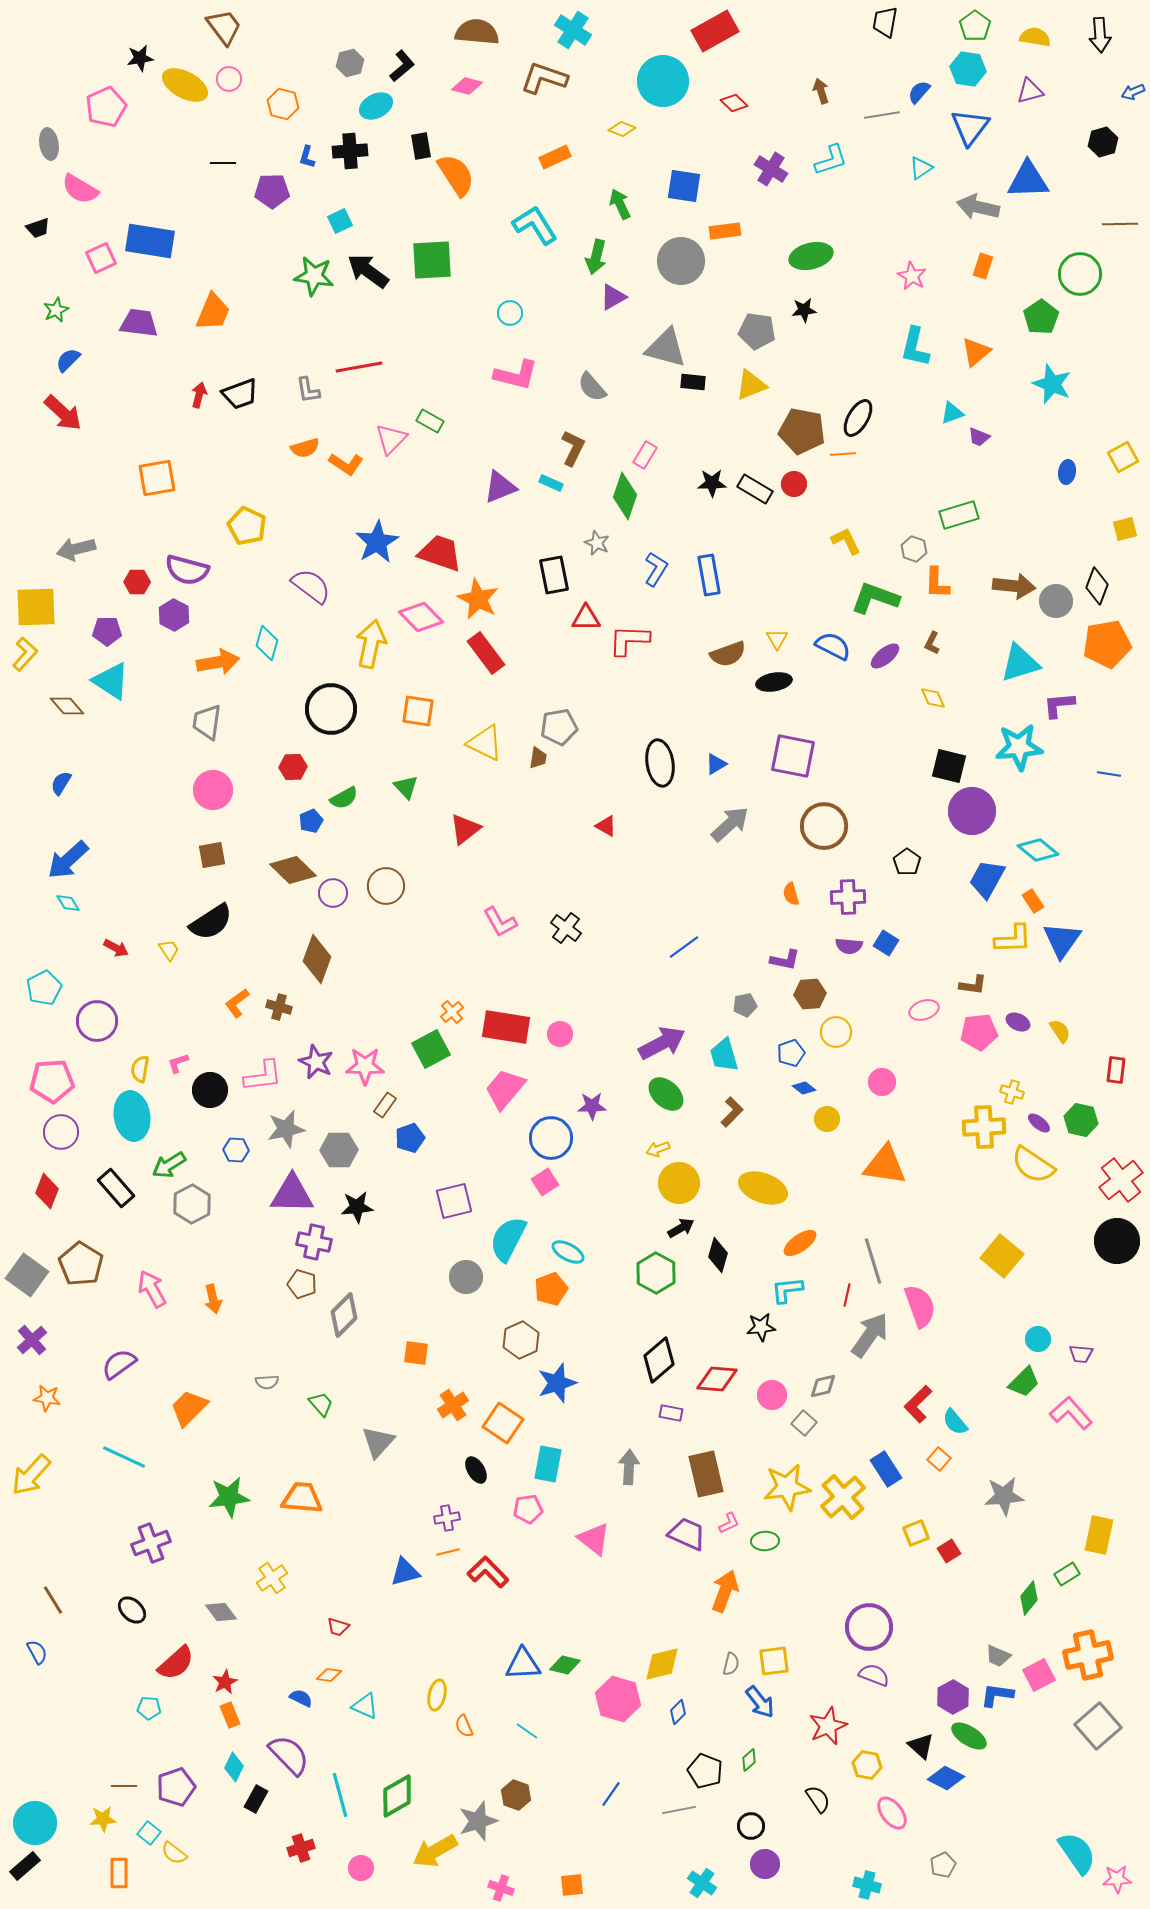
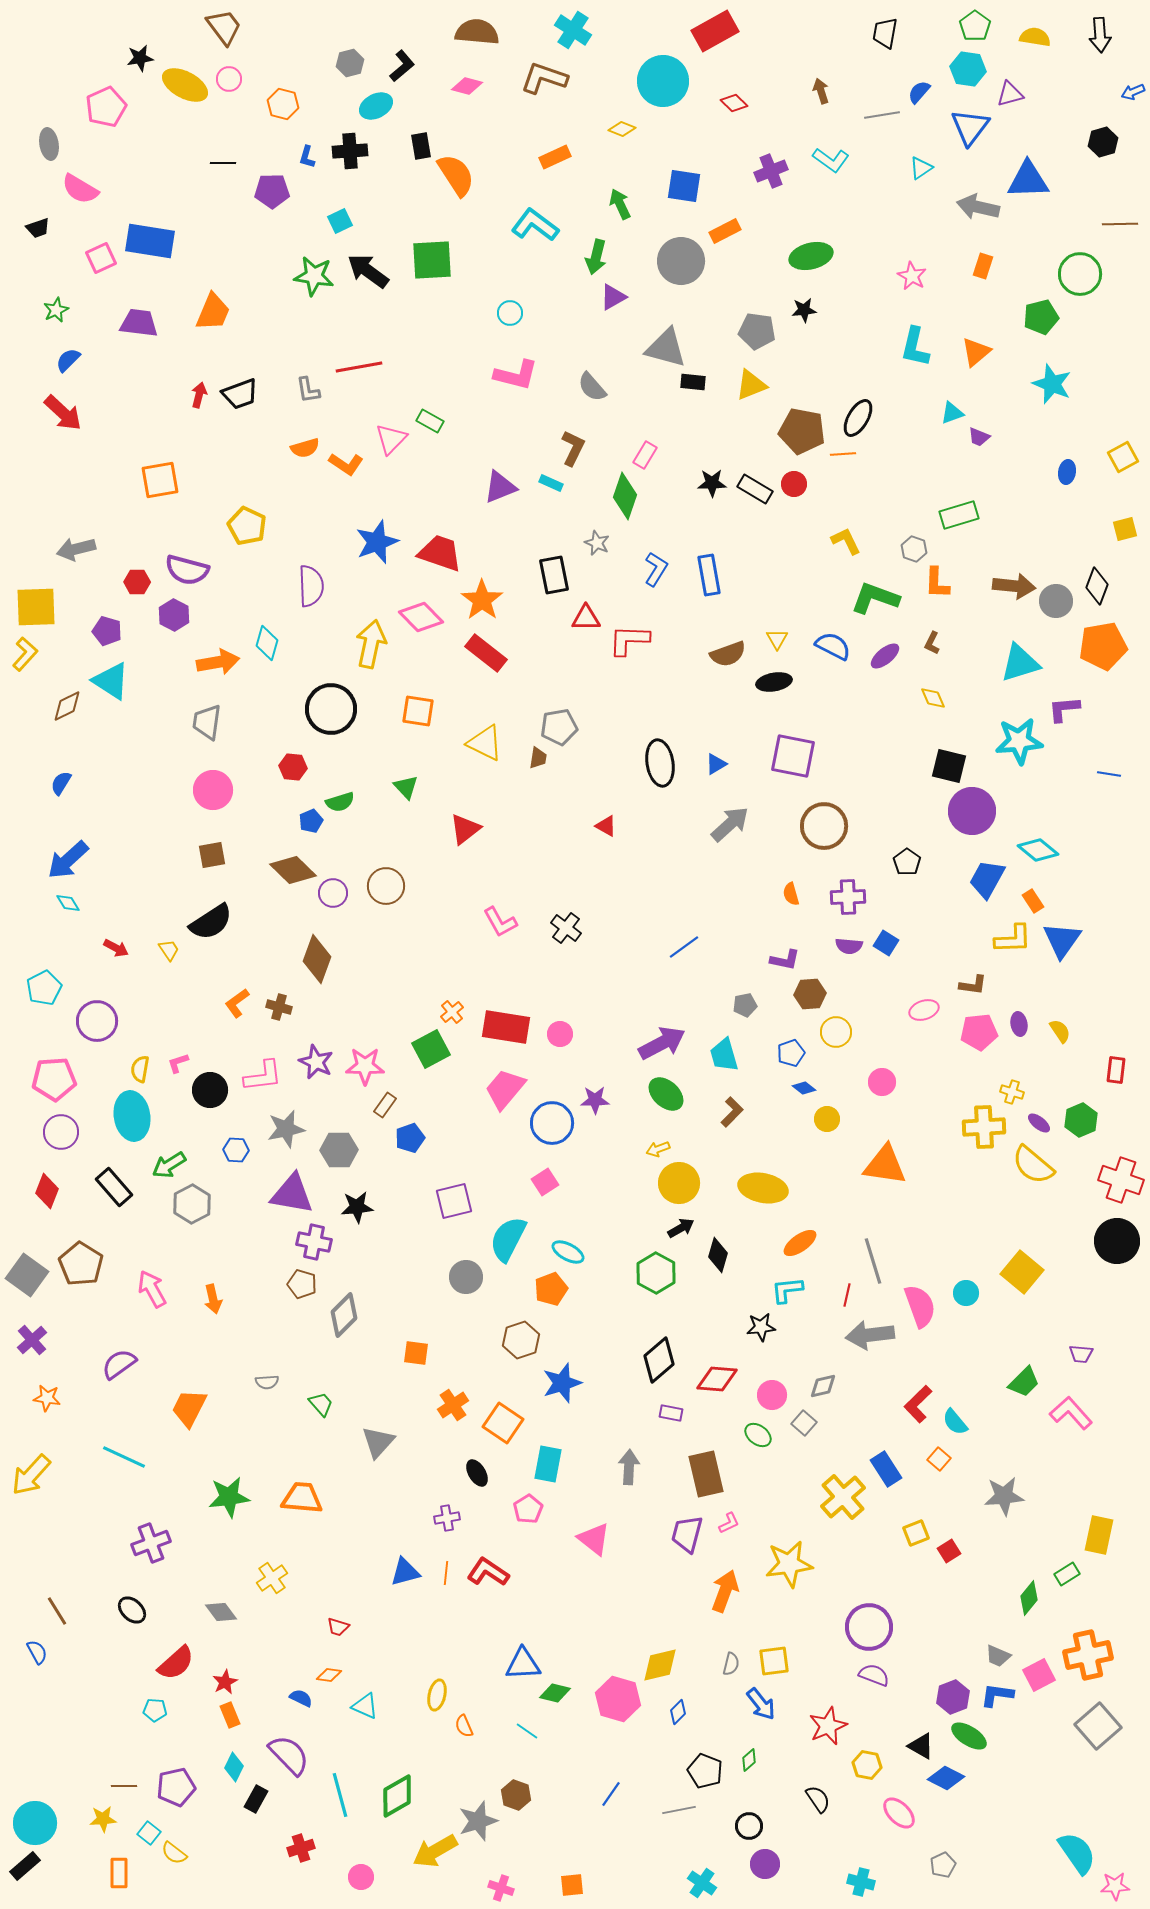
black trapezoid at (885, 22): moved 11 px down
purple triangle at (1030, 91): moved 20 px left, 3 px down
cyan L-shape at (831, 160): rotated 54 degrees clockwise
purple cross at (771, 169): moved 2 px down; rotated 36 degrees clockwise
cyan L-shape at (535, 225): rotated 21 degrees counterclockwise
orange rectangle at (725, 231): rotated 20 degrees counterclockwise
green pentagon at (1041, 317): rotated 20 degrees clockwise
orange square at (157, 478): moved 3 px right, 2 px down
blue star at (377, 542): rotated 9 degrees clockwise
purple semicircle at (311, 586): rotated 51 degrees clockwise
orange star at (478, 599): moved 4 px right, 1 px down; rotated 9 degrees clockwise
purple pentagon at (107, 631): rotated 16 degrees clockwise
orange pentagon at (1107, 644): moved 4 px left, 2 px down
red rectangle at (486, 653): rotated 15 degrees counterclockwise
purple L-shape at (1059, 705): moved 5 px right, 4 px down
brown diamond at (67, 706): rotated 76 degrees counterclockwise
cyan star at (1019, 747): moved 6 px up
red hexagon at (293, 767): rotated 8 degrees clockwise
green semicircle at (344, 798): moved 4 px left, 4 px down; rotated 12 degrees clockwise
purple ellipse at (1018, 1022): moved 1 px right, 2 px down; rotated 55 degrees clockwise
pink pentagon at (52, 1081): moved 2 px right, 2 px up
purple star at (592, 1106): moved 3 px right, 6 px up
green hexagon at (1081, 1120): rotated 24 degrees clockwise
blue circle at (551, 1138): moved 1 px right, 15 px up
yellow semicircle at (1033, 1165): rotated 6 degrees clockwise
red cross at (1121, 1180): rotated 33 degrees counterclockwise
black rectangle at (116, 1188): moved 2 px left, 1 px up
yellow ellipse at (763, 1188): rotated 9 degrees counterclockwise
purple triangle at (292, 1194): rotated 9 degrees clockwise
yellow square at (1002, 1256): moved 20 px right, 16 px down
gray arrow at (870, 1335): rotated 132 degrees counterclockwise
cyan circle at (1038, 1339): moved 72 px left, 46 px up
brown hexagon at (521, 1340): rotated 6 degrees clockwise
blue star at (557, 1383): moved 5 px right
orange trapezoid at (189, 1408): rotated 18 degrees counterclockwise
black ellipse at (476, 1470): moved 1 px right, 3 px down
yellow star at (787, 1487): moved 2 px right, 77 px down
pink pentagon at (528, 1509): rotated 24 degrees counterclockwise
purple trapezoid at (687, 1534): rotated 99 degrees counterclockwise
green ellipse at (765, 1541): moved 7 px left, 106 px up; rotated 40 degrees clockwise
orange line at (448, 1552): moved 2 px left, 21 px down; rotated 70 degrees counterclockwise
red L-shape at (488, 1572): rotated 12 degrees counterclockwise
brown line at (53, 1600): moved 4 px right, 11 px down
yellow diamond at (662, 1664): moved 2 px left, 1 px down
green diamond at (565, 1665): moved 10 px left, 28 px down
purple hexagon at (953, 1697): rotated 8 degrees clockwise
blue arrow at (760, 1702): moved 1 px right, 2 px down
cyan pentagon at (149, 1708): moved 6 px right, 2 px down
black triangle at (921, 1746): rotated 12 degrees counterclockwise
purple pentagon at (176, 1787): rotated 6 degrees clockwise
pink ellipse at (892, 1813): moved 7 px right; rotated 8 degrees counterclockwise
black circle at (751, 1826): moved 2 px left
pink circle at (361, 1868): moved 9 px down
pink star at (1117, 1879): moved 2 px left, 7 px down
cyan cross at (867, 1885): moved 6 px left, 3 px up
